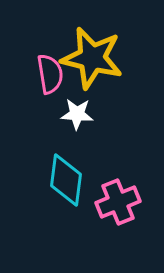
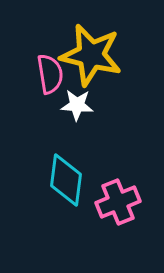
yellow star: moved 1 px left, 3 px up
white star: moved 9 px up
